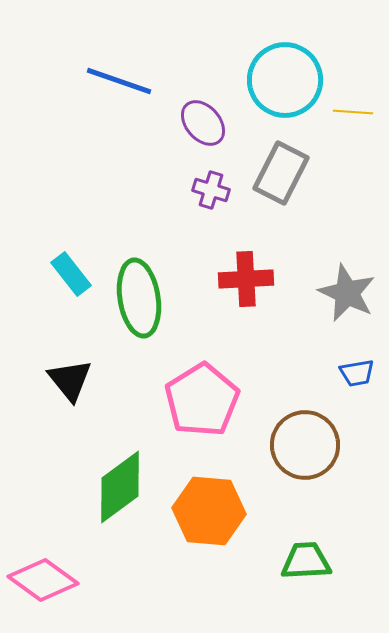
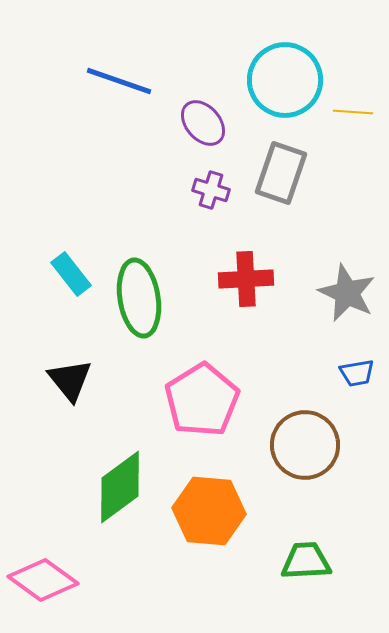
gray rectangle: rotated 8 degrees counterclockwise
